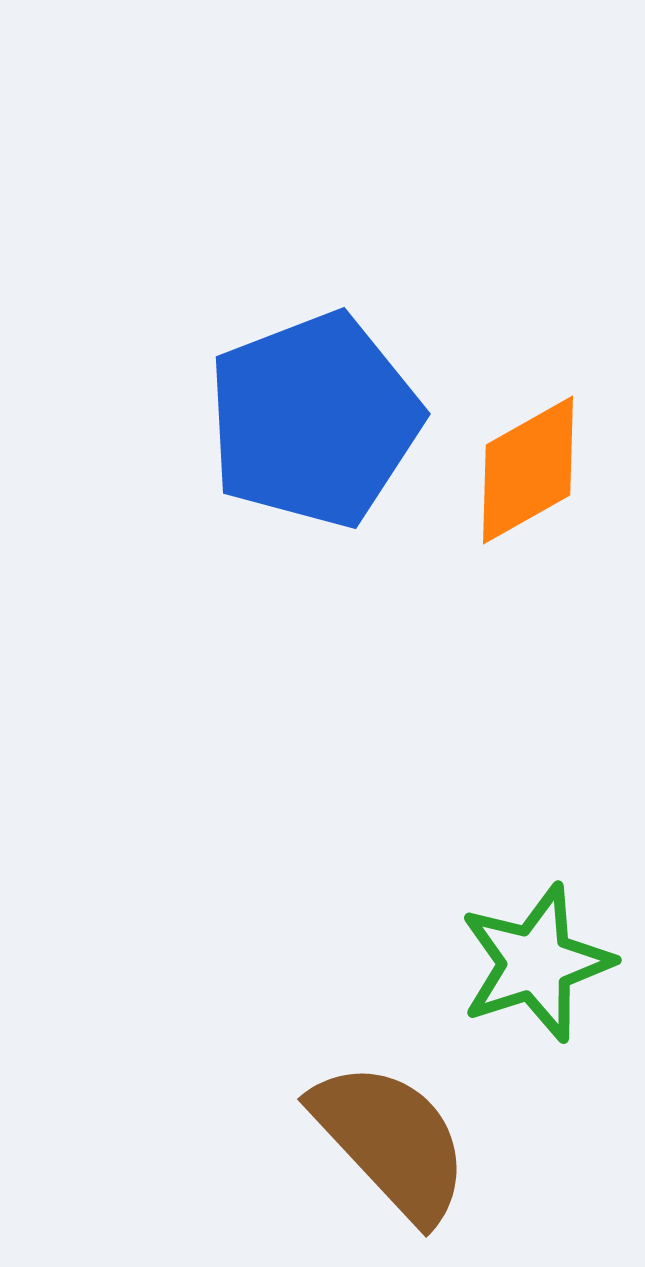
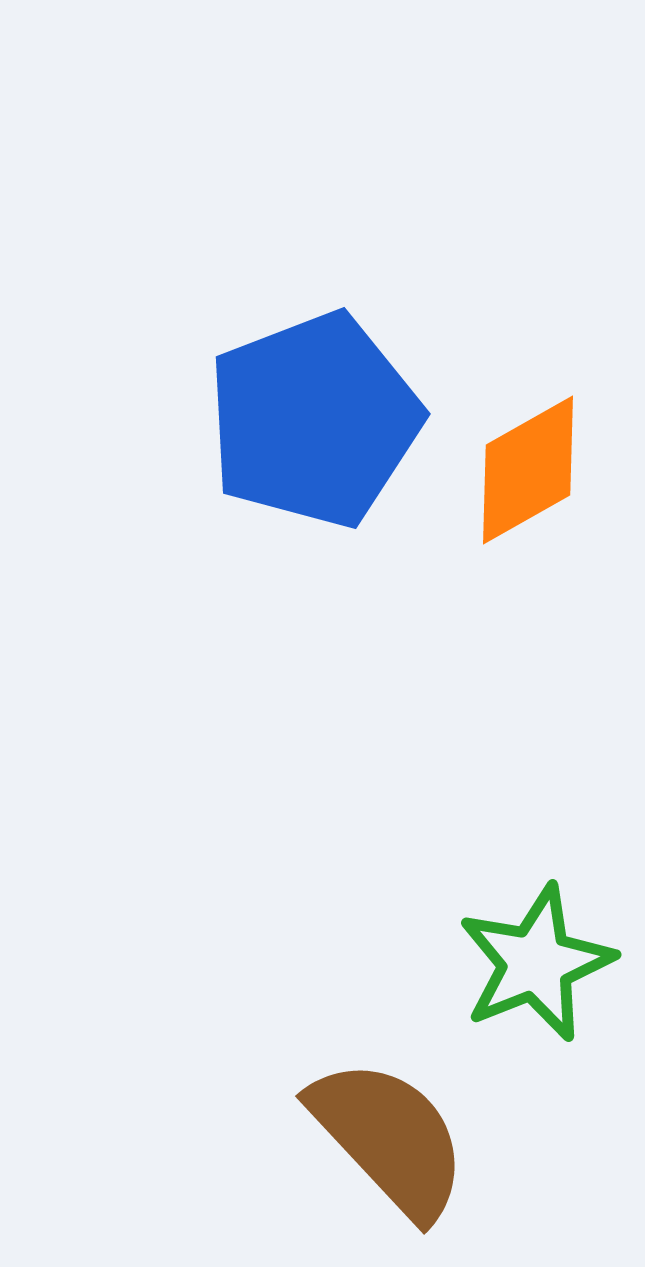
green star: rotated 4 degrees counterclockwise
brown semicircle: moved 2 px left, 3 px up
